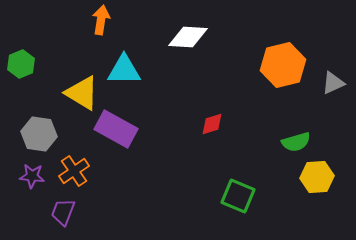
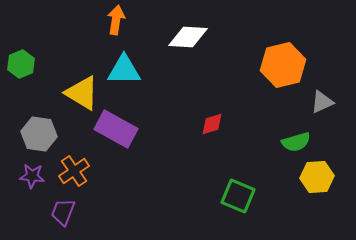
orange arrow: moved 15 px right
gray triangle: moved 11 px left, 19 px down
